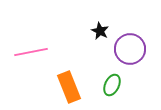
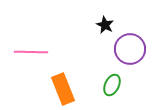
black star: moved 5 px right, 6 px up
pink line: rotated 12 degrees clockwise
orange rectangle: moved 6 px left, 2 px down
